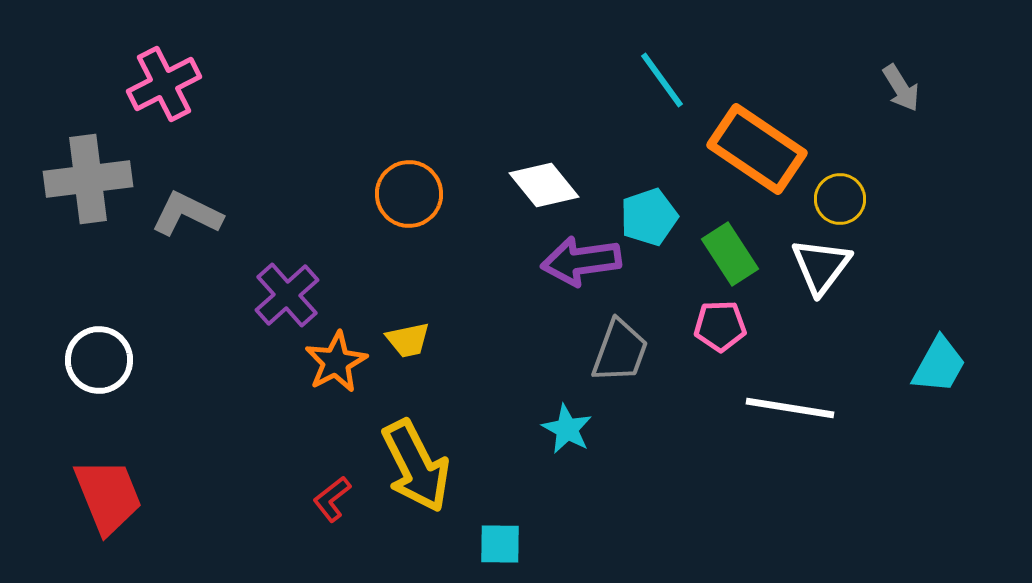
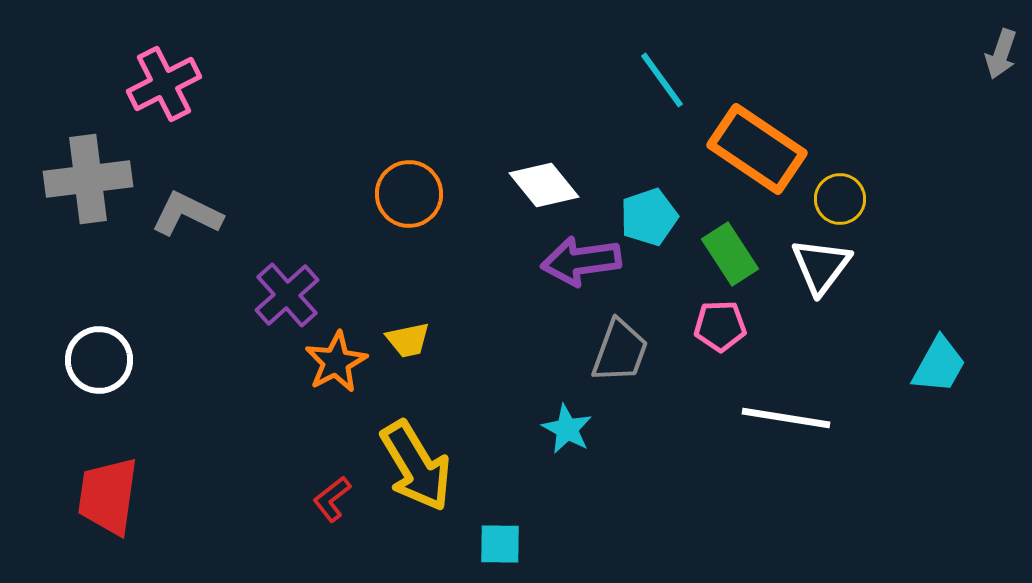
gray arrow: moved 100 px right, 34 px up; rotated 51 degrees clockwise
white line: moved 4 px left, 10 px down
yellow arrow: rotated 4 degrees counterclockwise
red trapezoid: rotated 150 degrees counterclockwise
